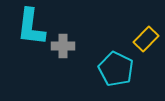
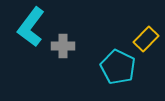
cyan L-shape: rotated 30 degrees clockwise
cyan pentagon: moved 2 px right, 2 px up
